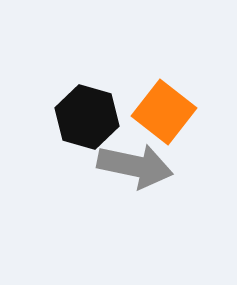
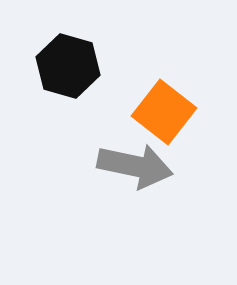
black hexagon: moved 19 px left, 51 px up
